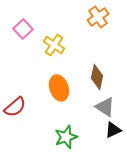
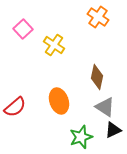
orange cross: rotated 20 degrees counterclockwise
orange ellipse: moved 13 px down
green star: moved 15 px right
